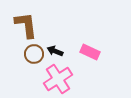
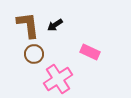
brown L-shape: moved 2 px right
black arrow: moved 26 px up; rotated 56 degrees counterclockwise
